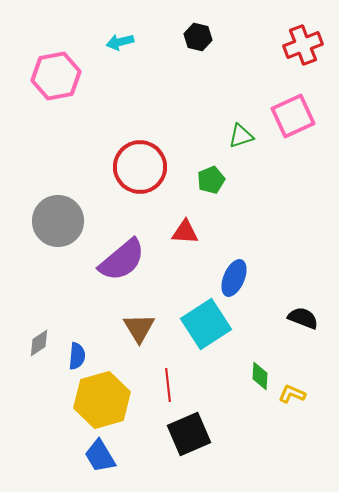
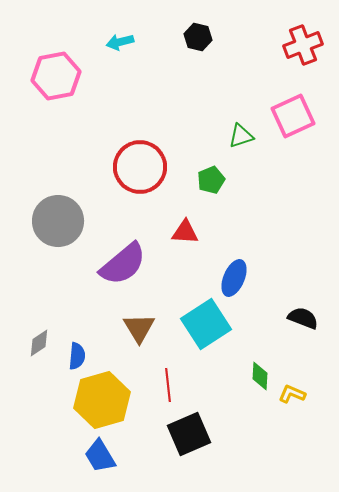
purple semicircle: moved 1 px right, 4 px down
